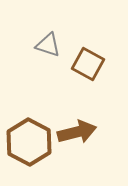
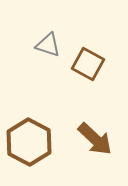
brown arrow: moved 18 px right, 7 px down; rotated 57 degrees clockwise
